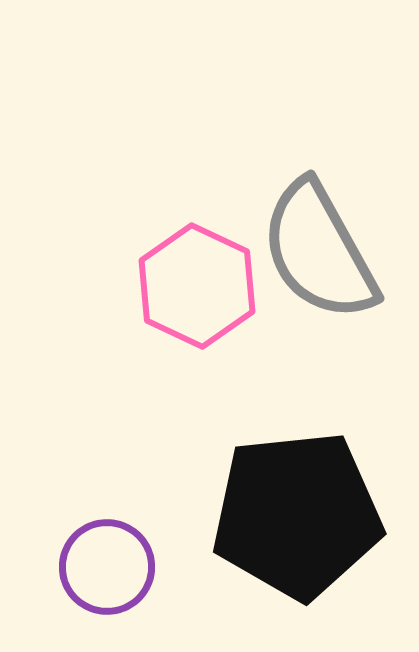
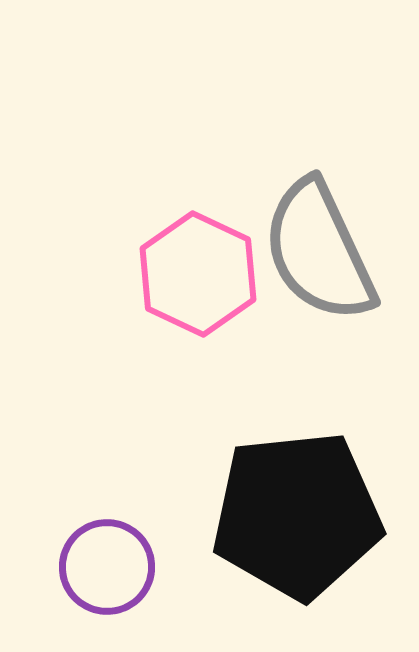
gray semicircle: rotated 4 degrees clockwise
pink hexagon: moved 1 px right, 12 px up
